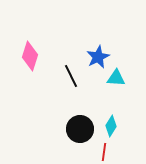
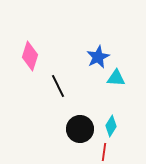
black line: moved 13 px left, 10 px down
